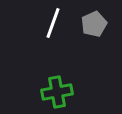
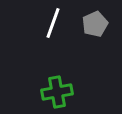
gray pentagon: moved 1 px right
